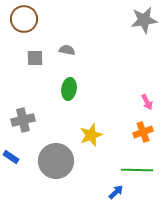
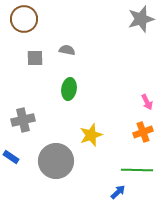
gray star: moved 3 px left, 1 px up; rotated 8 degrees counterclockwise
blue arrow: moved 2 px right
